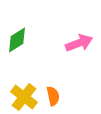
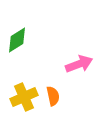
pink arrow: moved 21 px down
yellow cross: rotated 28 degrees clockwise
